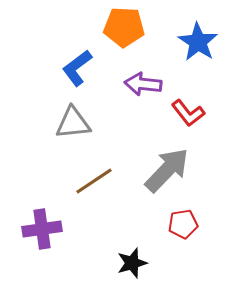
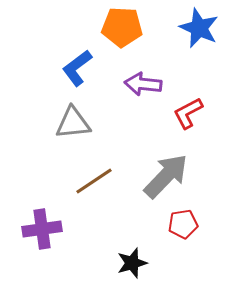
orange pentagon: moved 2 px left
blue star: moved 1 px right, 14 px up; rotated 9 degrees counterclockwise
red L-shape: rotated 100 degrees clockwise
gray arrow: moved 1 px left, 6 px down
